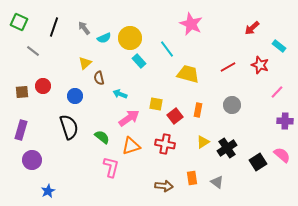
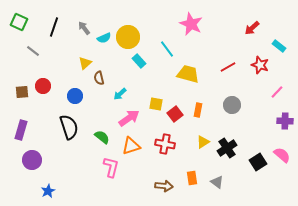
yellow circle at (130, 38): moved 2 px left, 1 px up
cyan arrow at (120, 94): rotated 64 degrees counterclockwise
red square at (175, 116): moved 2 px up
